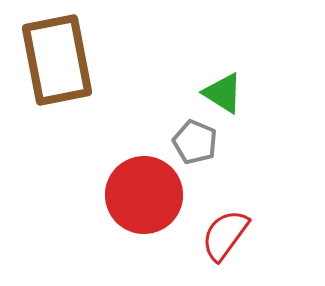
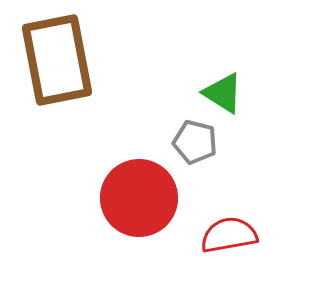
gray pentagon: rotated 9 degrees counterclockwise
red circle: moved 5 px left, 3 px down
red semicircle: moved 4 px right; rotated 44 degrees clockwise
